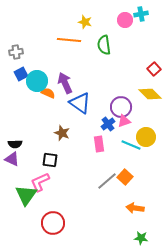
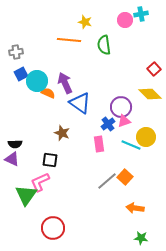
red circle: moved 5 px down
